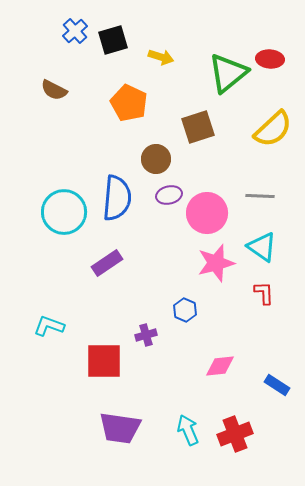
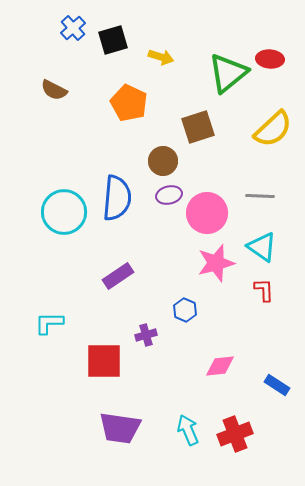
blue cross: moved 2 px left, 3 px up
brown circle: moved 7 px right, 2 px down
purple rectangle: moved 11 px right, 13 px down
red L-shape: moved 3 px up
cyan L-shape: moved 3 px up; rotated 20 degrees counterclockwise
